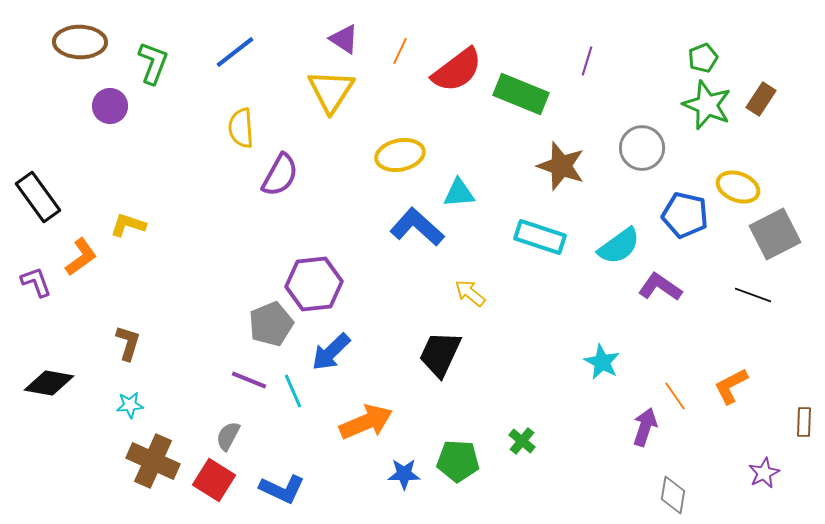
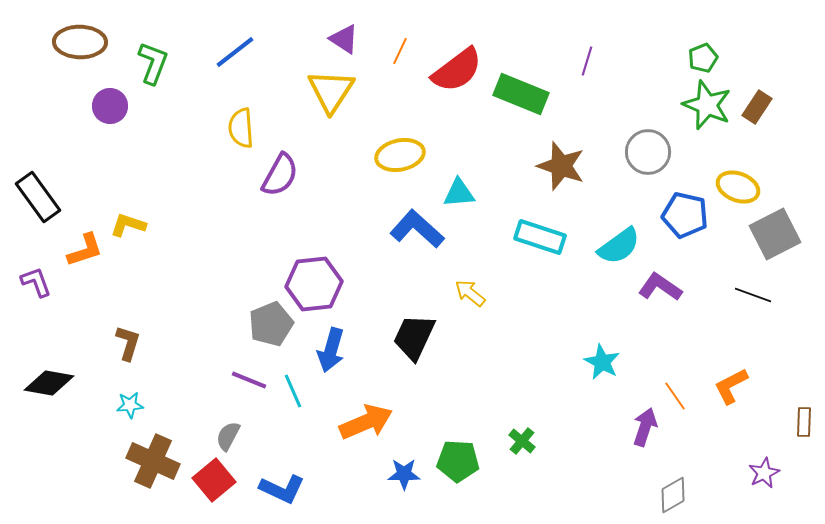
brown rectangle at (761, 99): moved 4 px left, 8 px down
gray circle at (642, 148): moved 6 px right, 4 px down
blue L-shape at (417, 227): moved 2 px down
orange L-shape at (81, 257): moved 4 px right, 7 px up; rotated 18 degrees clockwise
blue arrow at (331, 352): moved 2 px up; rotated 30 degrees counterclockwise
black trapezoid at (440, 354): moved 26 px left, 17 px up
red square at (214, 480): rotated 18 degrees clockwise
gray diamond at (673, 495): rotated 51 degrees clockwise
